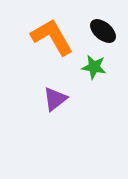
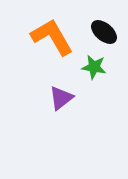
black ellipse: moved 1 px right, 1 px down
purple triangle: moved 6 px right, 1 px up
